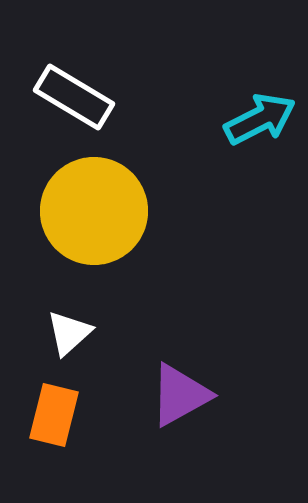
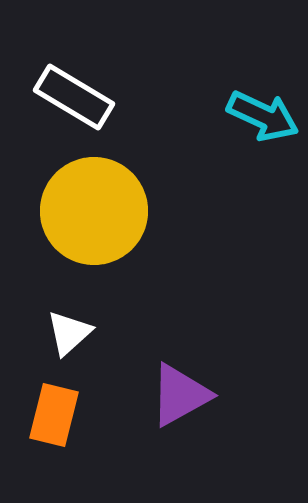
cyan arrow: moved 3 px right, 3 px up; rotated 52 degrees clockwise
